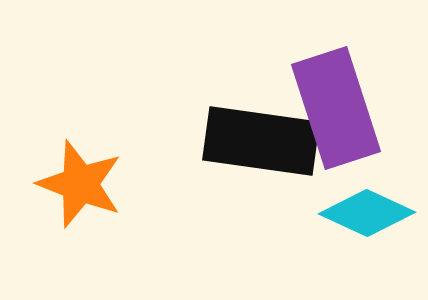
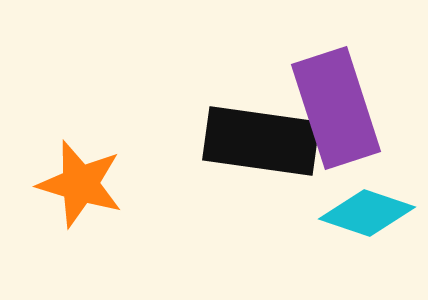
orange star: rotated 4 degrees counterclockwise
cyan diamond: rotated 6 degrees counterclockwise
